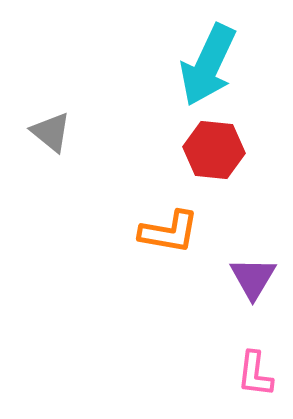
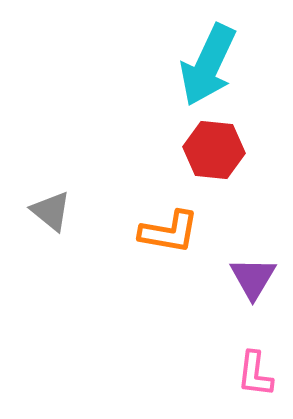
gray triangle: moved 79 px down
